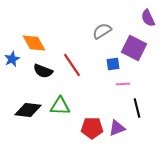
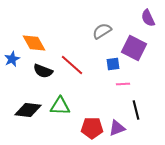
red line: rotated 15 degrees counterclockwise
black line: moved 1 px left, 2 px down
